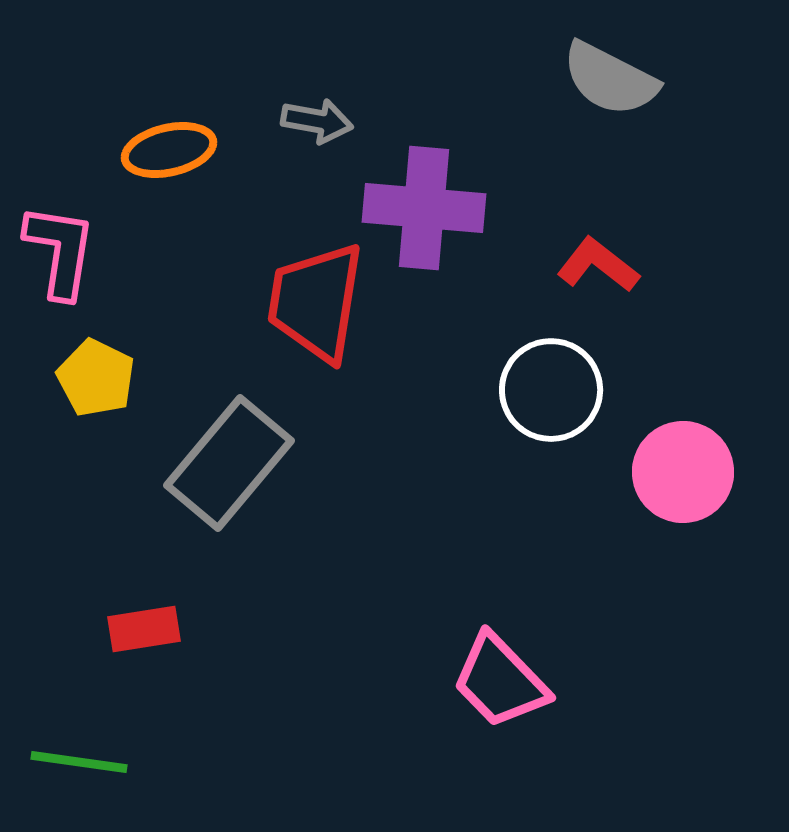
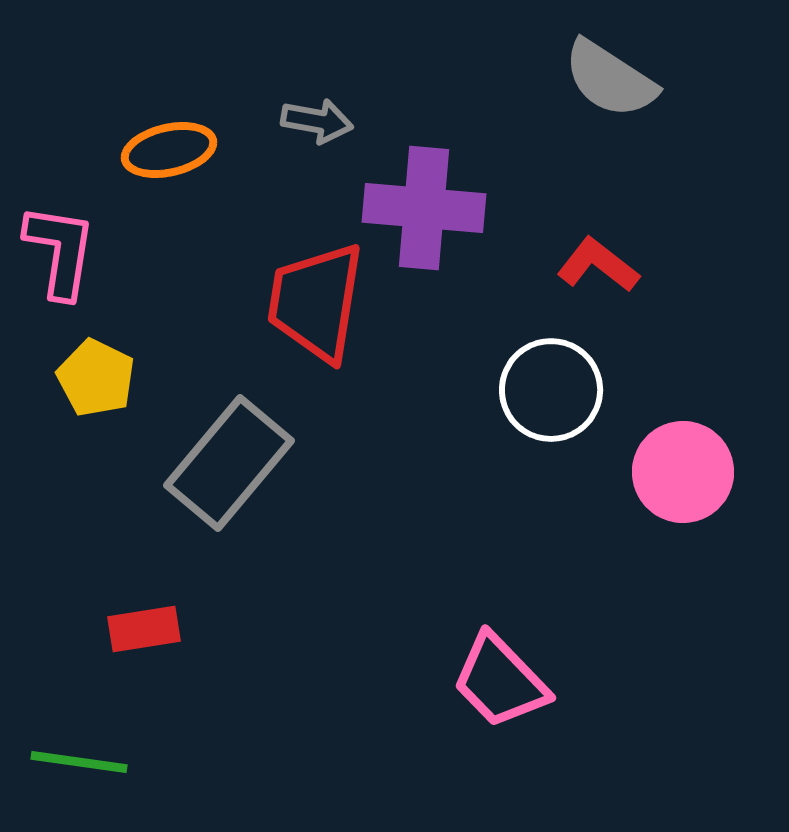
gray semicircle: rotated 6 degrees clockwise
